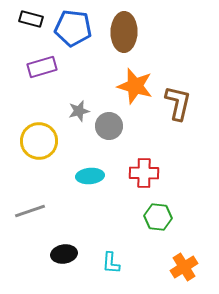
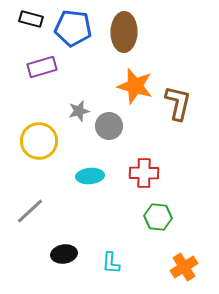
gray line: rotated 24 degrees counterclockwise
